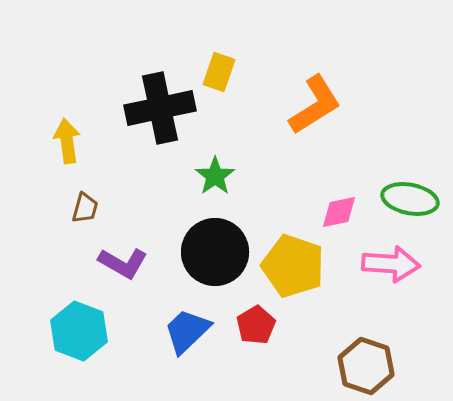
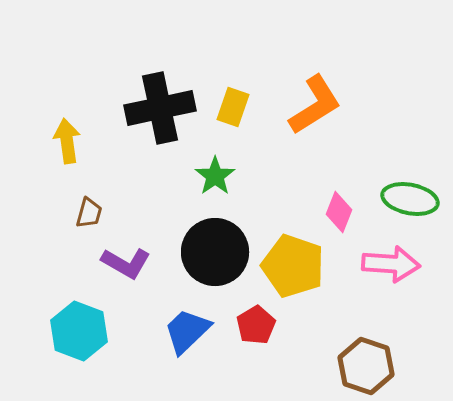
yellow rectangle: moved 14 px right, 35 px down
brown trapezoid: moved 4 px right, 5 px down
pink diamond: rotated 57 degrees counterclockwise
purple L-shape: moved 3 px right
